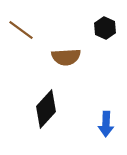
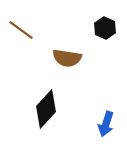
brown semicircle: moved 1 px right, 1 px down; rotated 12 degrees clockwise
blue arrow: rotated 15 degrees clockwise
